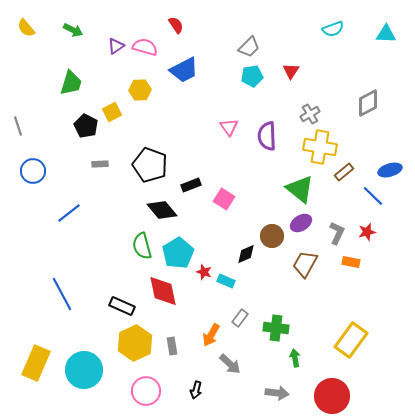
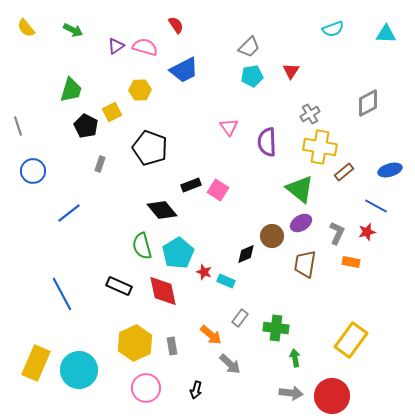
green trapezoid at (71, 83): moved 7 px down
purple semicircle at (267, 136): moved 6 px down
gray rectangle at (100, 164): rotated 70 degrees counterclockwise
black pentagon at (150, 165): moved 17 px up
blue line at (373, 196): moved 3 px right, 10 px down; rotated 15 degrees counterclockwise
pink square at (224, 199): moved 6 px left, 9 px up
brown trapezoid at (305, 264): rotated 20 degrees counterclockwise
black rectangle at (122, 306): moved 3 px left, 20 px up
orange arrow at (211, 335): rotated 80 degrees counterclockwise
cyan circle at (84, 370): moved 5 px left
pink circle at (146, 391): moved 3 px up
gray arrow at (277, 393): moved 14 px right
